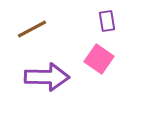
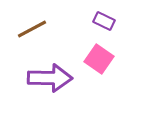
purple rectangle: moved 3 px left; rotated 55 degrees counterclockwise
purple arrow: moved 3 px right, 1 px down
